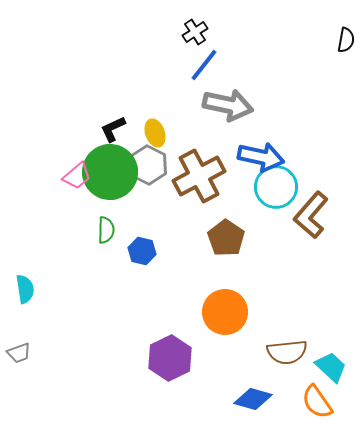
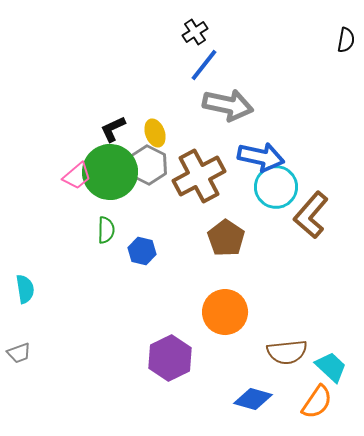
orange semicircle: rotated 111 degrees counterclockwise
